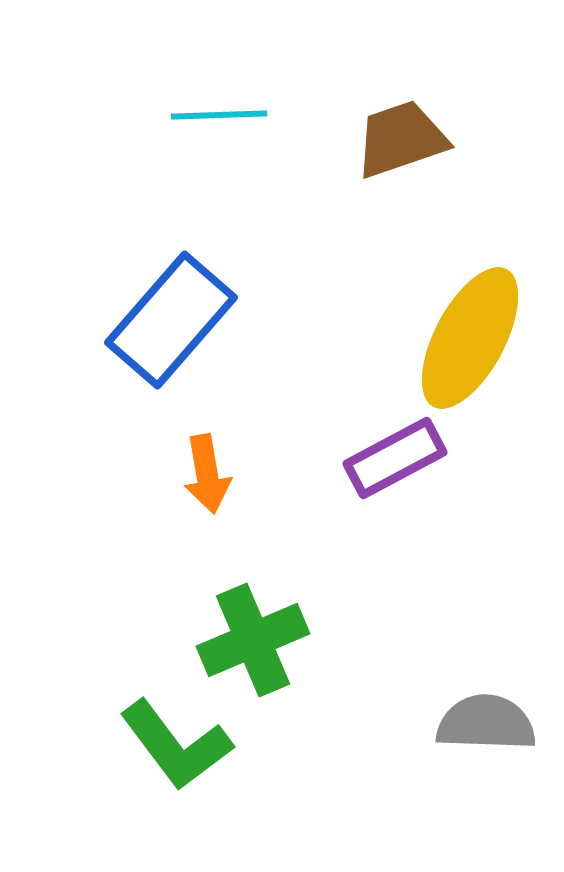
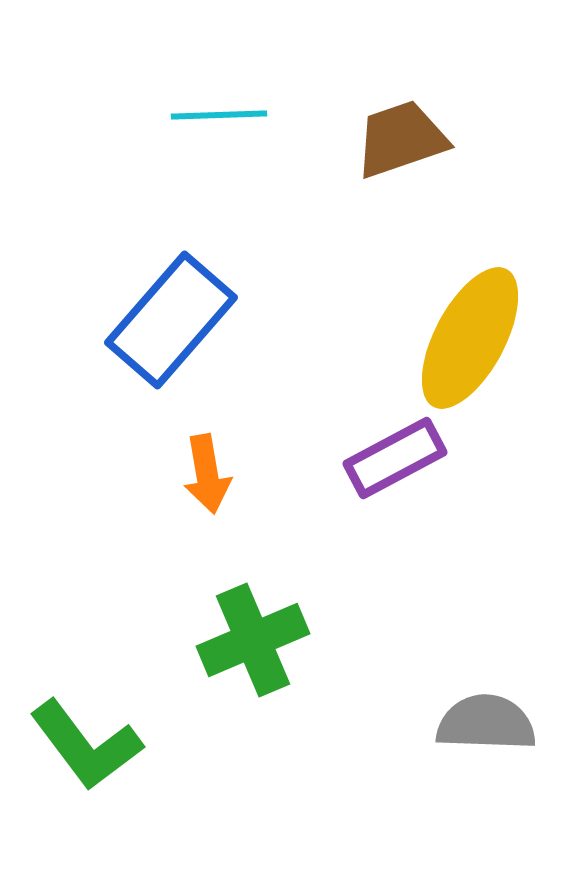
green L-shape: moved 90 px left
